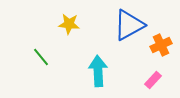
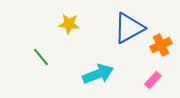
blue triangle: moved 3 px down
cyan arrow: moved 3 px down; rotated 72 degrees clockwise
